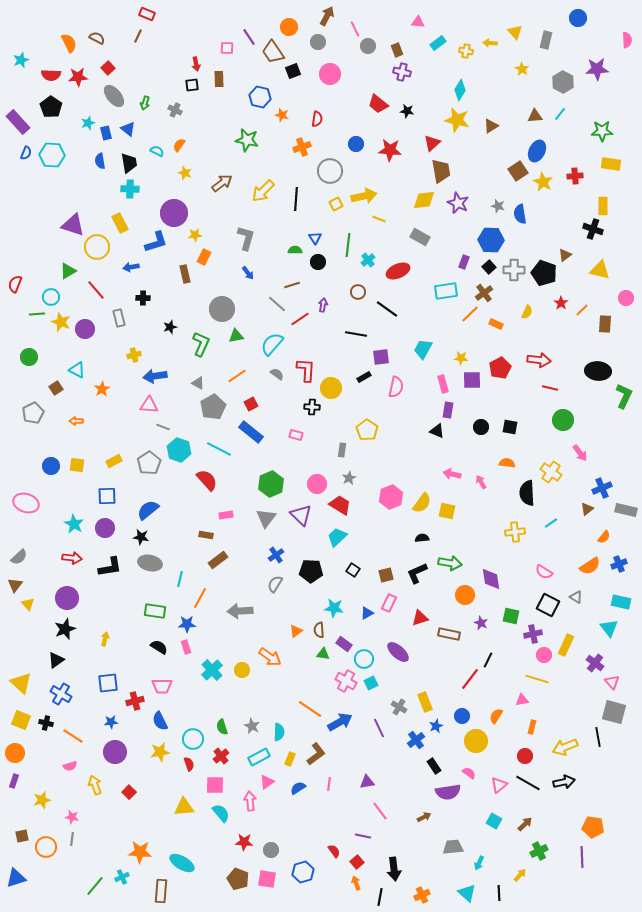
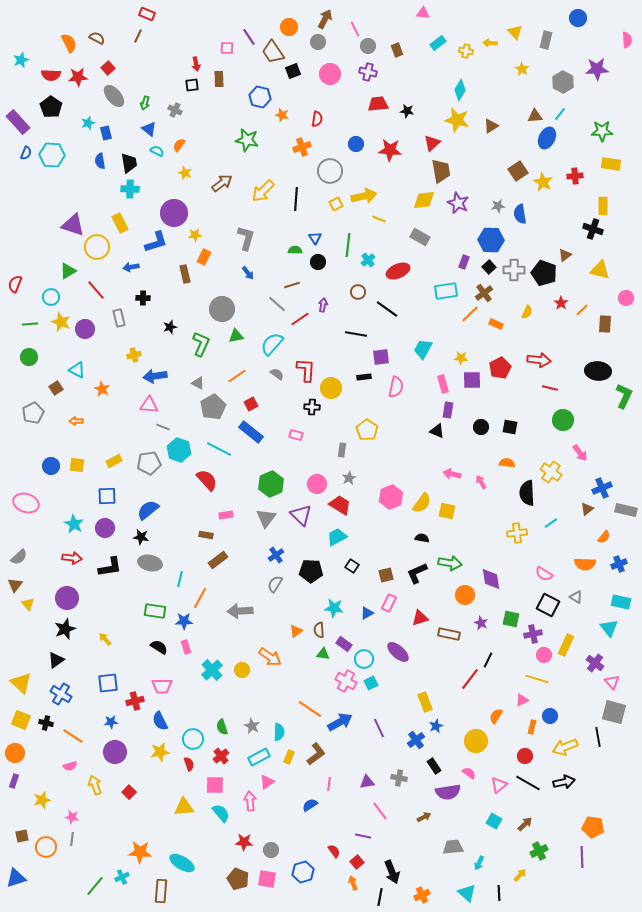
brown arrow at (327, 16): moved 2 px left, 3 px down
pink triangle at (418, 22): moved 5 px right, 9 px up
purple cross at (402, 72): moved 34 px left
red trapezoid at (378, 104): rotated 135 degrees clockwise
blue triangle at (128, 129): moved 21 px right
blue ellipse at (537, 151): moved 10 px right, 13 px up
gray star at (498, 206): rotated 24 degrees counterclockwise
green line at (37, 314): moved 7 px left, 10 px down
black rectangle at (364, 377): rotated 24 degrees clockwise
orange star at (102, 389): rotated 14 degrees counterclockwise
gray pentagon at (149, 463): rotated 25 degrees clockwise
yellow cross at (515, 532): moved 2 px right, 1 px down
cyan trapezoid at (337, 537): rotated 15 degrees clockwise
black semicircle at (422, 538): rotated 16 degrees clockwise
orange semicircle at (590, 566): moved 5 px left, 2 px up; rotated 35 degrees clockwise
black square at (353, 570): moved 1 px left, 4 px up
pink semicircle at (544, 572): moved 2 px down
green square at (511, 616): moved 3 px down
blue star at (187, 624): moved 3 px left, 3 px up
yellow arrow at (105, 639): rotated 56 degrees counterclockwise
pink triangle at (522, 700): rotated 16 degrees counterclockwise
gray cross at (399, 707): moved 71 px down; rotated 21 degrees counterclockwise
blue circle at (462, 716): moved 88 px right
yellow rectangle at (290, 759): moved 1 px left, 2 px up
blue semicircle at (298, 788): moved 12 px right, 17 px down
black arrow at (394, 869): moved 2 px left, 3 px down; rotated 15 degrees counterclockwise
orange arrow at (356, 883): moved 3 px left
